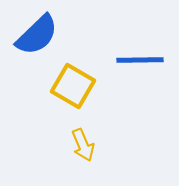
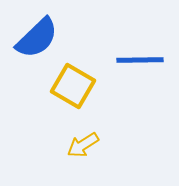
blue semicircle: moved 3 px down
yellow arrow: rotated 80 degrees clockwise
